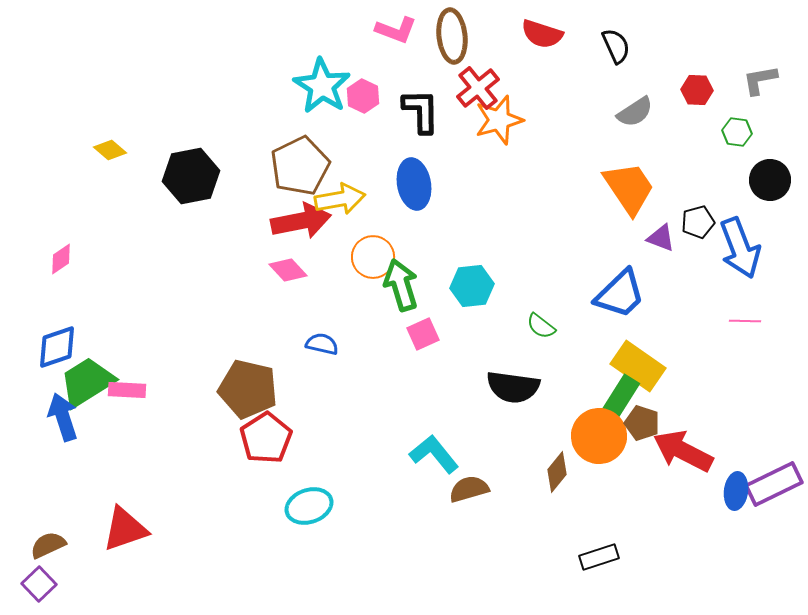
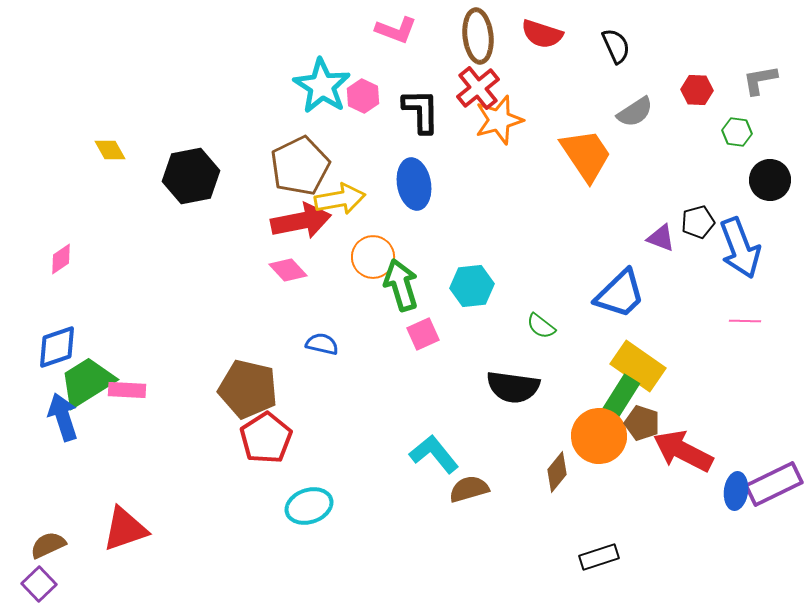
brown ellipse at (452, 36): moved 26 px right
yellow diamond at (110, 150): rotated 20 degrees clockwise
orange trapezoid at (629, 188): moved 43 px left, 33 px up
